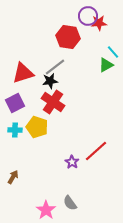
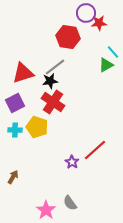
purple circle: moved 2 px left, 3 px up
red line: moved 1 px left, 1 px up
